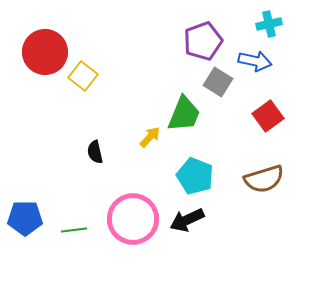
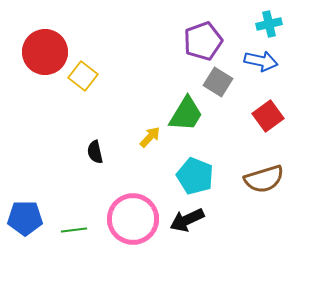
blue arrow: moved 6 px right
green trapezoid: moved 2 px right; rotated 9 degrees clockwise
